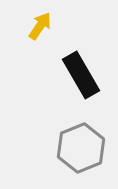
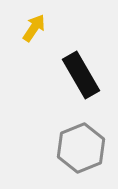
yellow arrow: moved 6 px left, 2 px down
